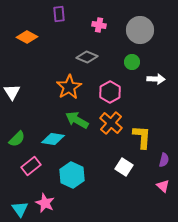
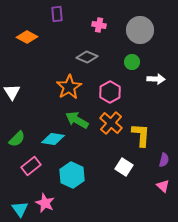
purple rectangle: moved 2 px left
yellow L-shape: moved 1 px left, 2 px up
